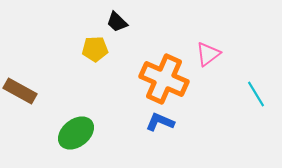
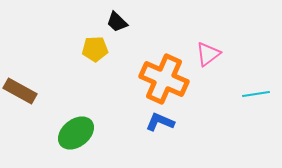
cyan line: rotated 68 degrees counterclockwise
